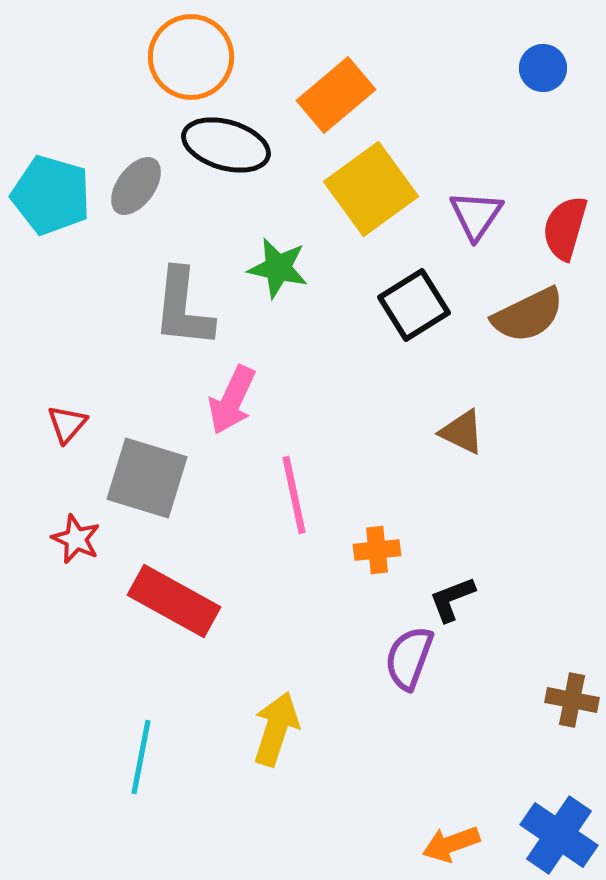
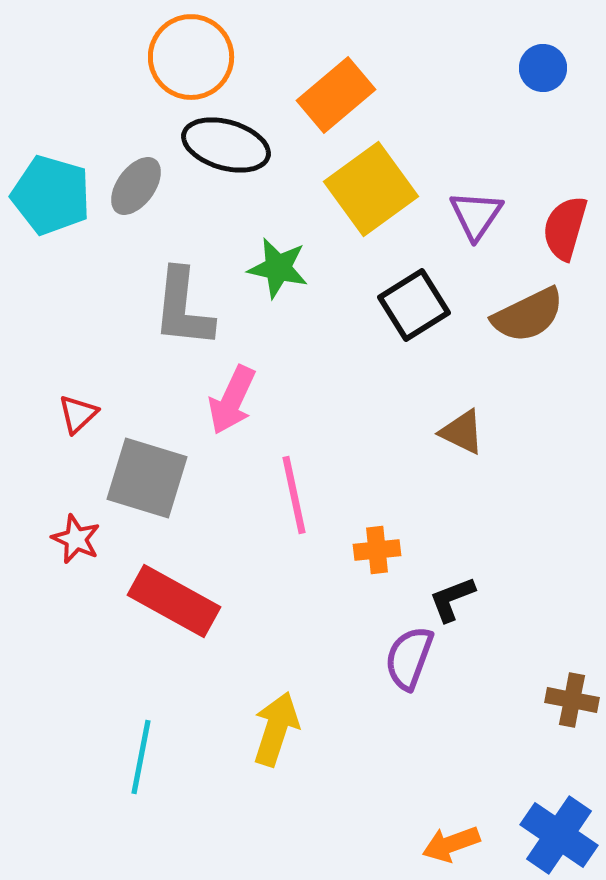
red triangle: moved 11 px right, 10 px up; rotated 6 degrees clockwise
